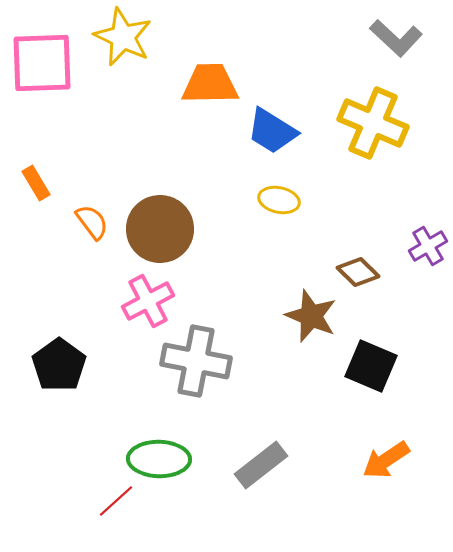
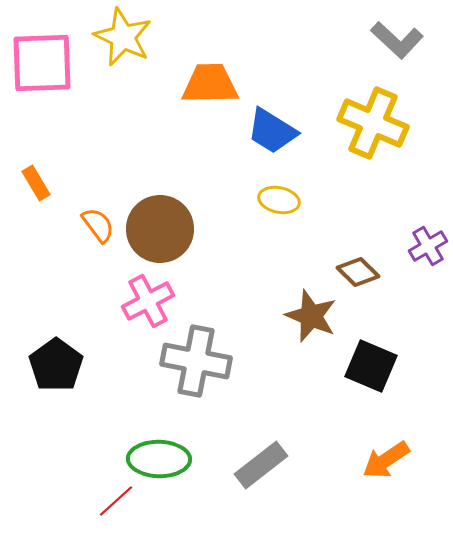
gray L-shape: moved 1 px right, 2 px down
orange semicircle: moved 6 px right, 3 px down
black pentagon: moved 3 px left
